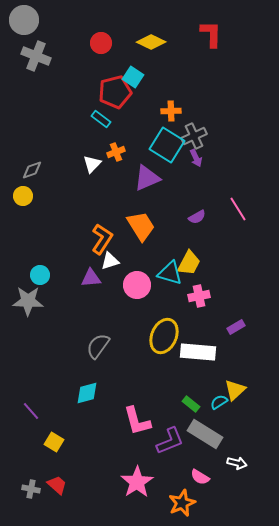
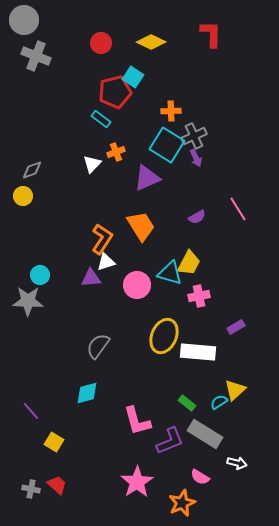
white triangle at (110, 261): moved 4 px left, 1 px down
green rectangle at (191, 404): moved 4 px left, 1 px up
